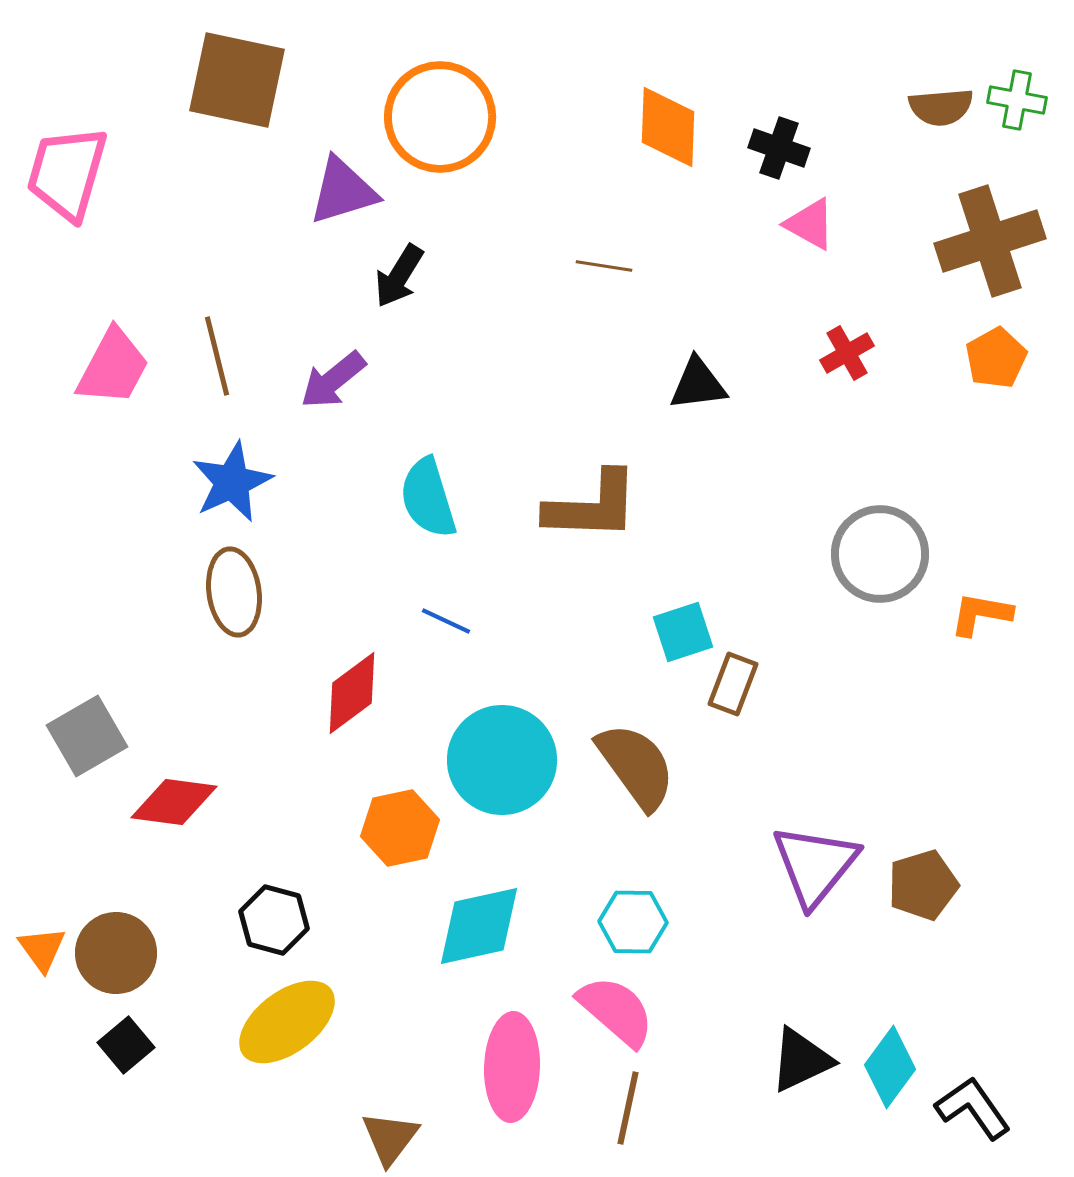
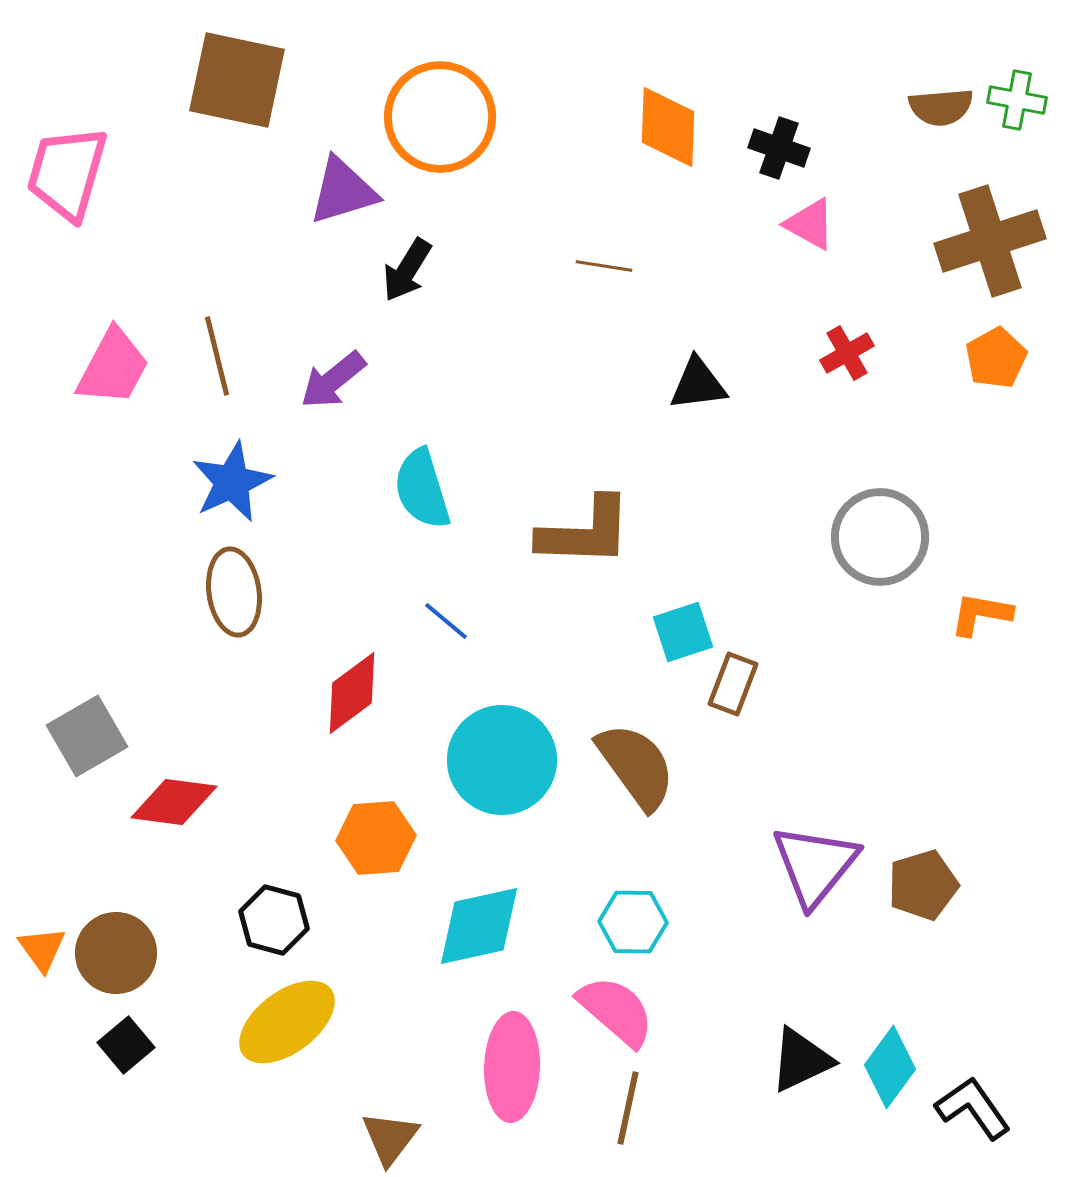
black arrow at (399, 276): moved 8 px right, 6 px up
cyan semicircle at (428, 498): moved 6 px left, 9 px up
brown L-shape at (592, 506): moved 7 px left, 26 px down
gray circle at (880, 554): moved 17 px up
blue line at (446, 621): rotated 15 degrees clockwise
orange hexagon at (400, 828): moved 24 px left, 10 px down; rotated 8 degrees clockwise
